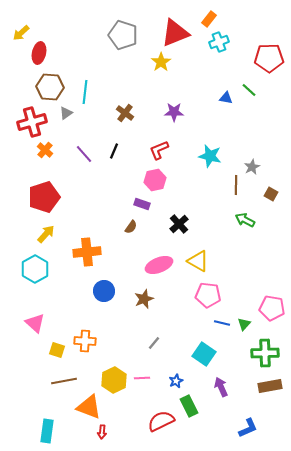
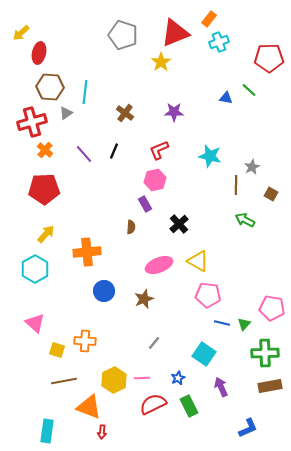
red pentagon at (44, 197): moved 8 px up; rotated 16 degrees clockwise
purple rectangle at (142, 204): moved 3 px right; rotated 42 degrees clockwise
brown semicircle at (131, 227): rotated 32 degrees counterclockwise
blue star at (176, 381): moved 2 px right, 3 px up
red semicircle at (161, 421): moved 8 px left, 17 px up
